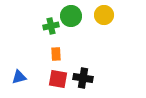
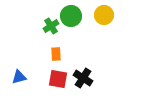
green cross: rotated 21 degrees counterclockwise
black cross: rotated 24 degrees clockwise
